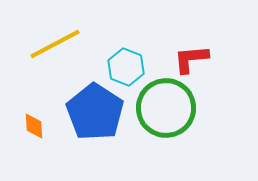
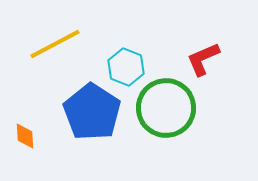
red L-shape: moved 12 px right; rotated 18 degrees counterclockwise
blue pentagon: moved 3 px left
orange diamond: moved 9 px left, 10 px down
